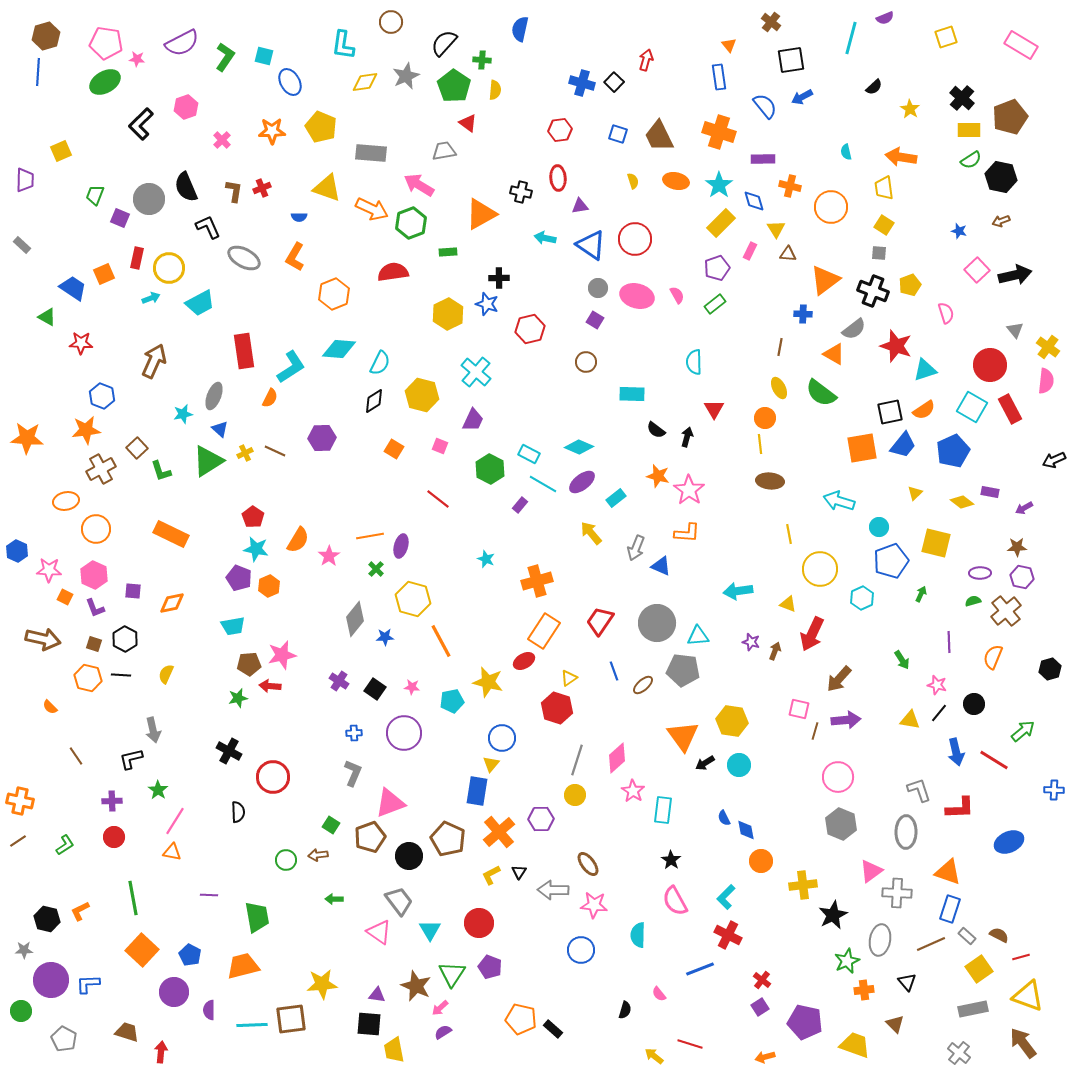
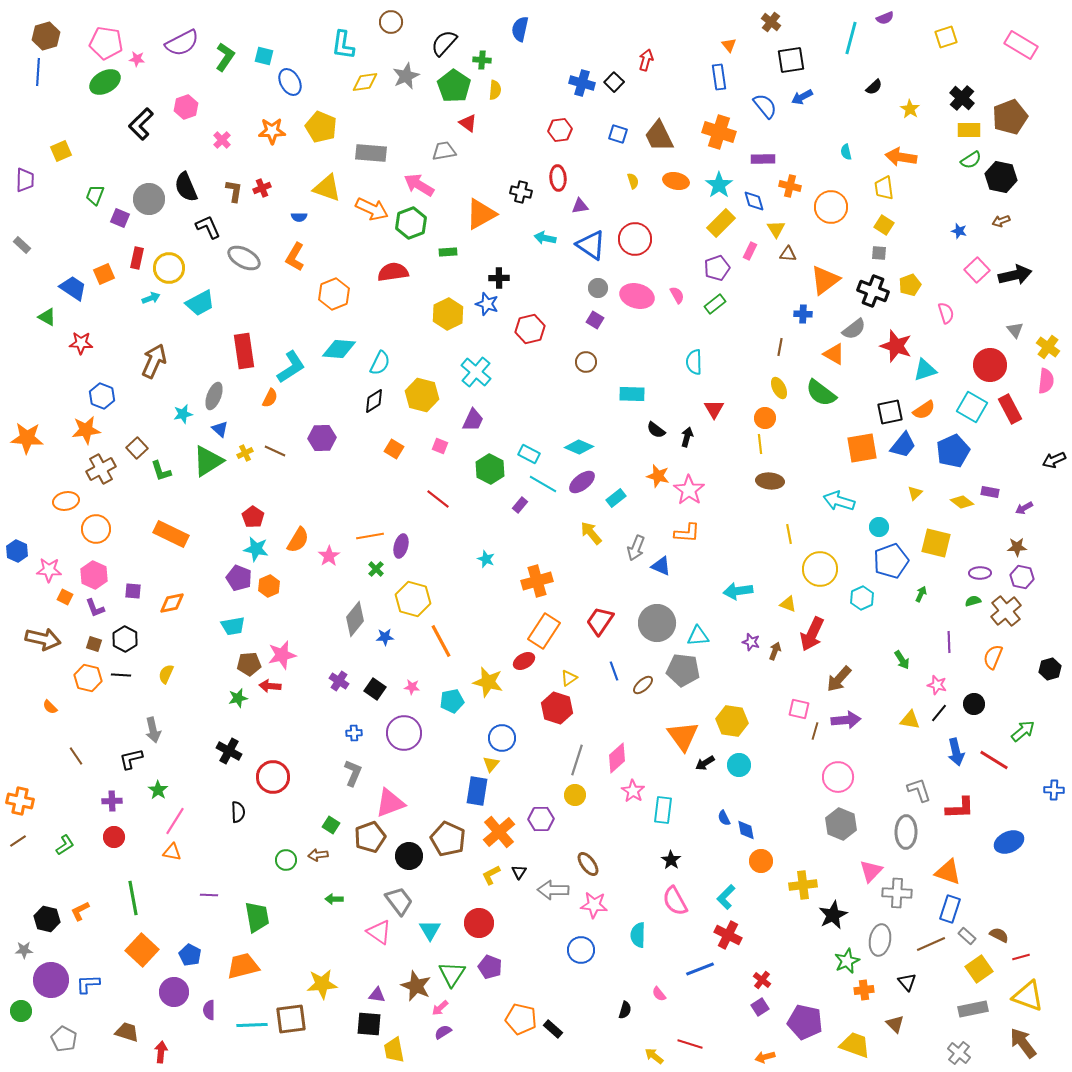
pink triangle at (871, 871): rotated 10 degrees counterclockwise
